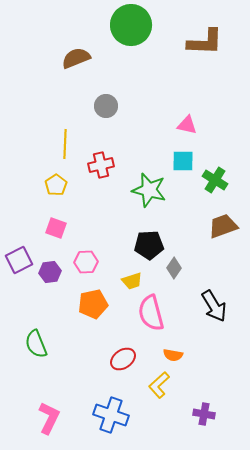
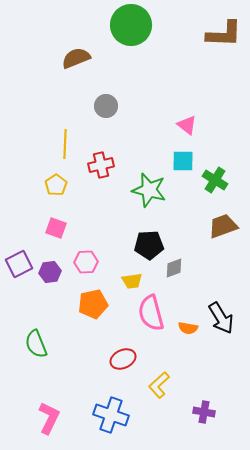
brown L-shape: moved 19 px right, 8 px up
pink triangle: rotated 25 degrees clockwise
purple square: moved 4 px down
gray diamond: rotated 35 degrees clockwise
yellow trapezoid: rotated 10 degrees clockwise
black arrow: moved 7 px right, 12 px down
orange semicircle: moved 15 px right, 27 px up
red ellipse: rotated 10 degrees clockwise
purple cross: moved 2 px up
